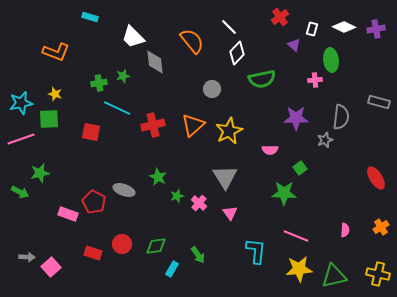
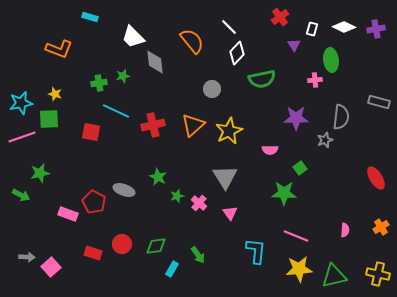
purple triangle at (294, 45): rotated 16 degrees clockwise
orange L-shape at (56, 52): moved 3 px right, 3 px up
cyan line at (117, 108): moved 1 px left, 3 px down
pink line at (21, 139): moved 1 px right, 2 px up
green arrow at (20, 192): moved 1 px right, 3 px down
